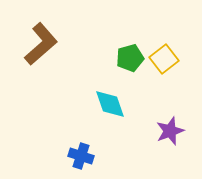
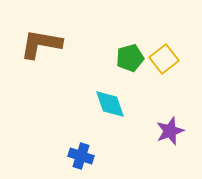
brown L-shape: rotated 129 degrees counterclockwise
